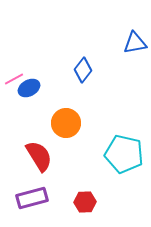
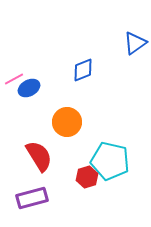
blue triangle: rotated 25 degrees counterclockwise
blue diamond: rotated 30 degrees clockwise
orange circle: moved 1 px right, 1 px up
cyan pentagon: moved 14 px left, 7 px down
red hexagon: moved 2 px right, 25 px up; rotated 15 degrees counterclockwise
